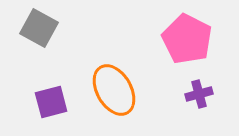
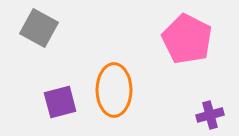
orange ellipse: rotated 30 degrees clockwise
purple cross: moved 11 px right, 21 px down
purple square: moved 9 px right
